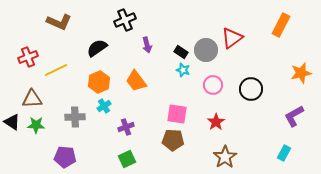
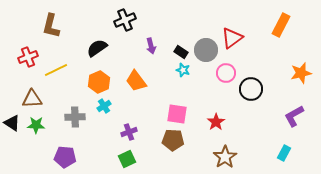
brown L-shape: moved 8 px left, 4 px down; rotated 80 degrees clockwise
purple arrow: moved 4 px right, 1 px down
pink circle: moved 13 px right, 12 px up
black triangle: moved 1 px down
purple cross: moved 3 px right, 5 px down
